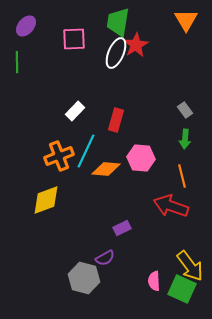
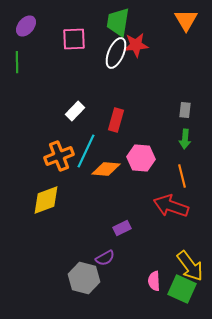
red star: rotated 25 degrees clockwise
gray rectangle: rotated 42 degrees clockwise
